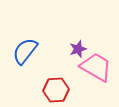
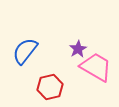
purple star: rotated 12 degrees counterclockwise
red hexagon: moved 6 px left, 3 px up; rotated 10 degrees counterclockwise
